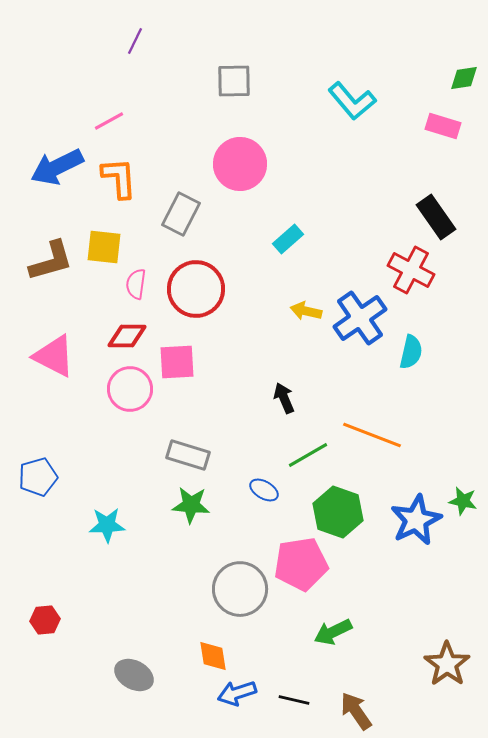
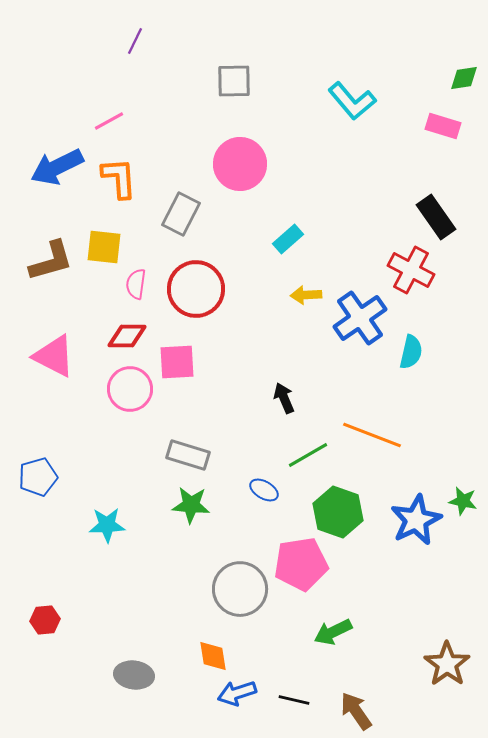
yellow arrow at (306, 311): moved 16 px up; rotated 16 degrees counterclockwise
gray ellipse at (134, 675): rotated 21 degrees counterclockwise
